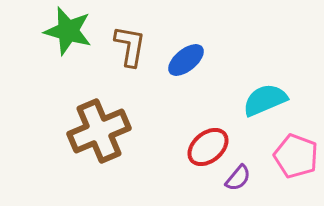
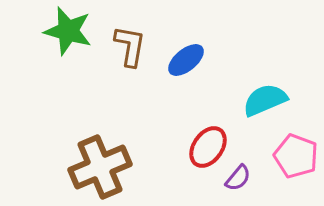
brown cross: moved 1 px right, 36 px down
red ellipse: rotated 15 degrees counterclockwise
